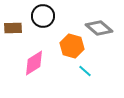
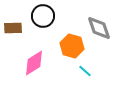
gray diamond: rotated 32 degrees clockwise
